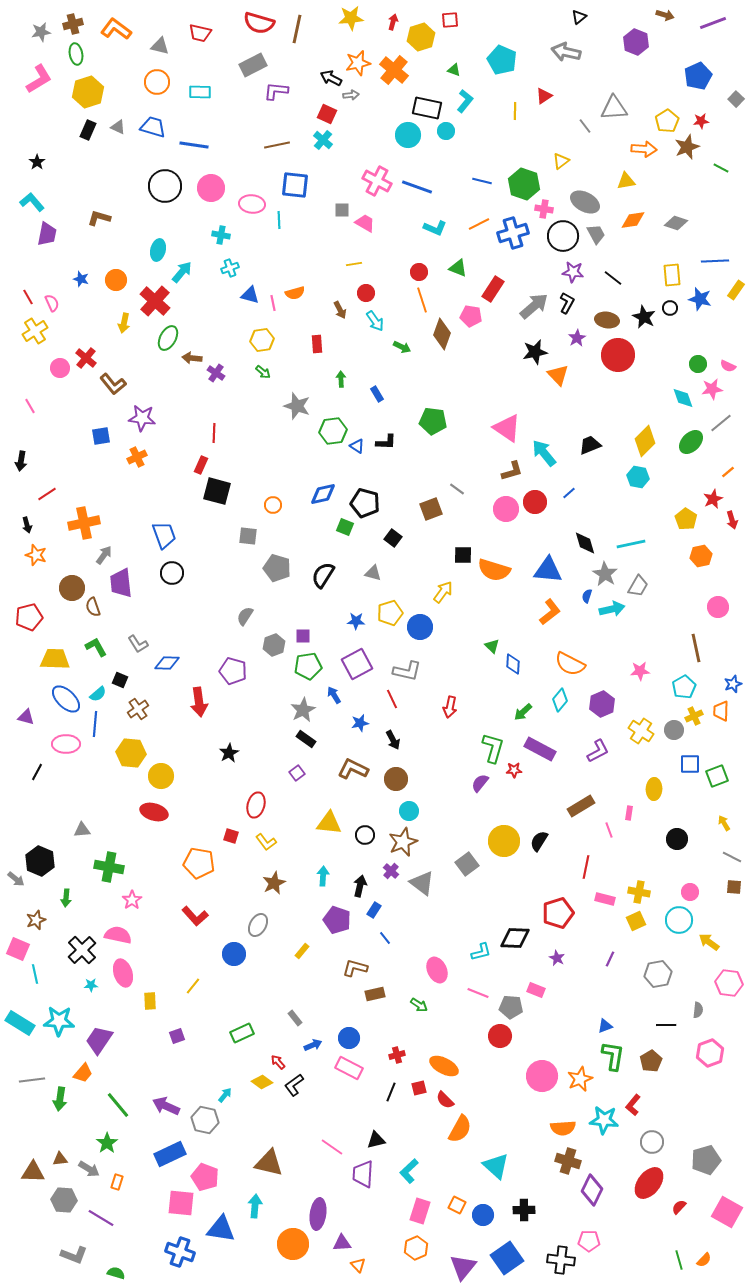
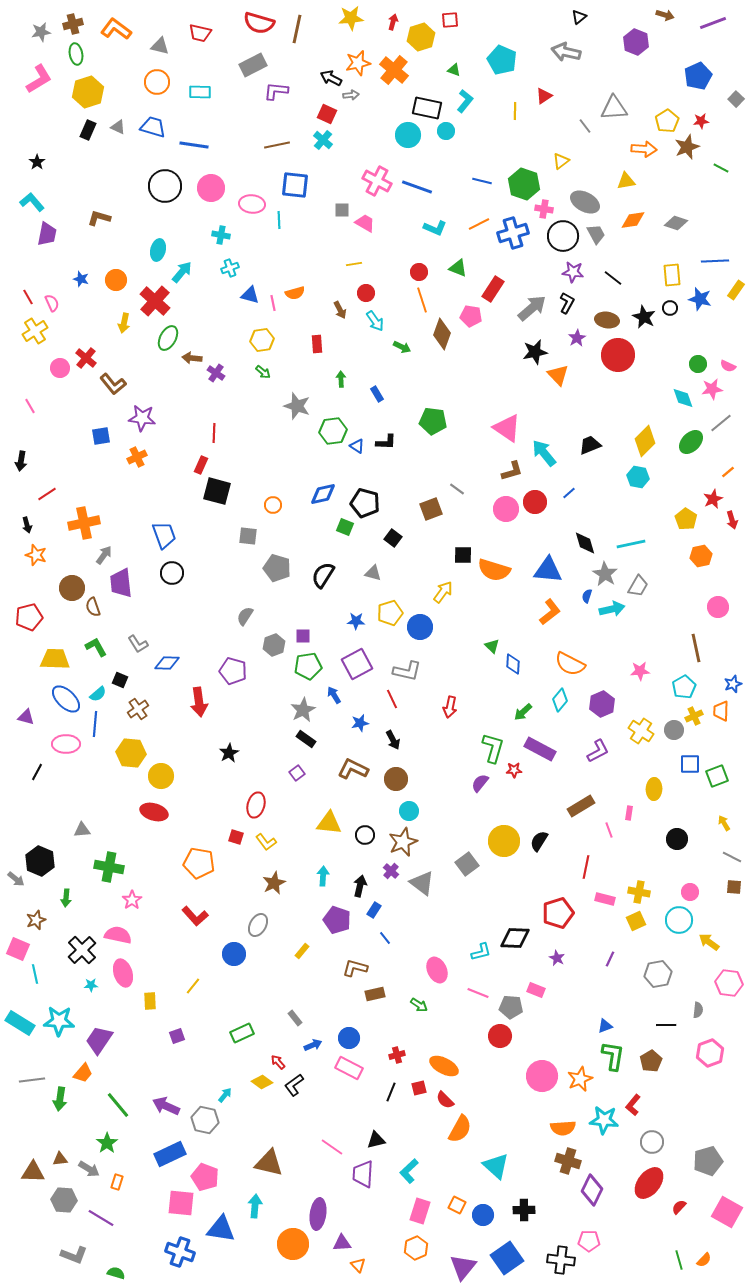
gray arrow at (534, 306): moved 2 px left, 2 px down
red square at (231, 836): moved 5 px right, 1 px down
gray pentagon at (706, 1160): moved 2 px right, 1 px down
